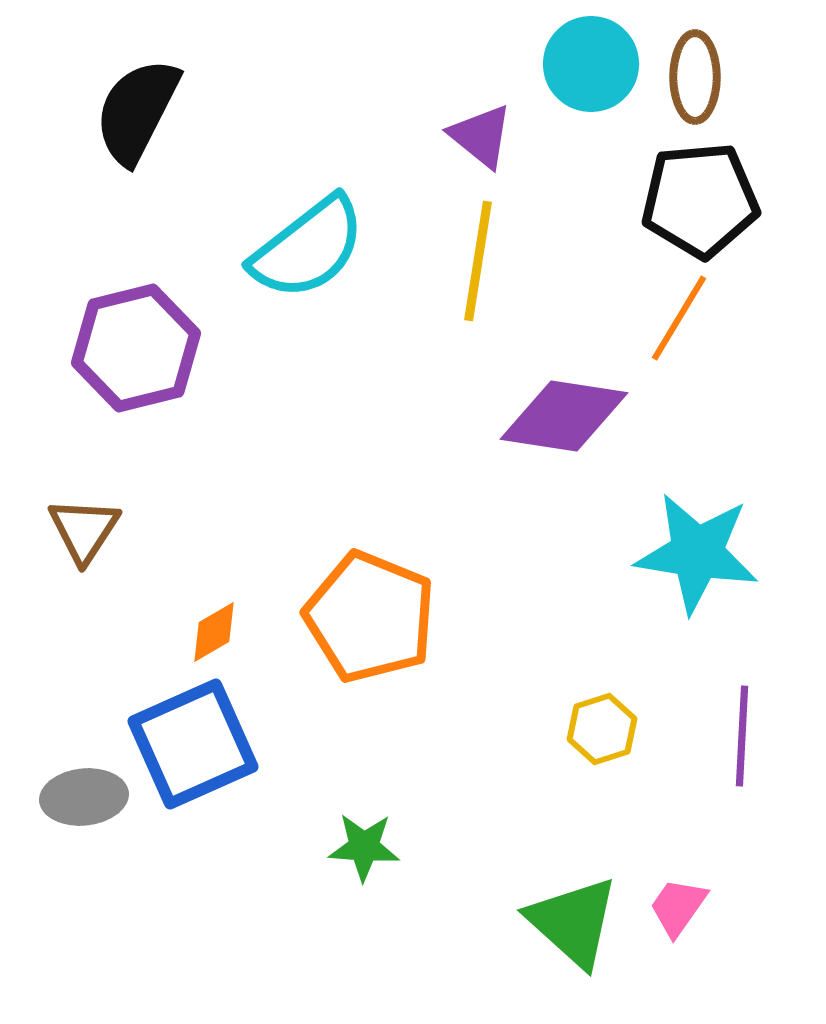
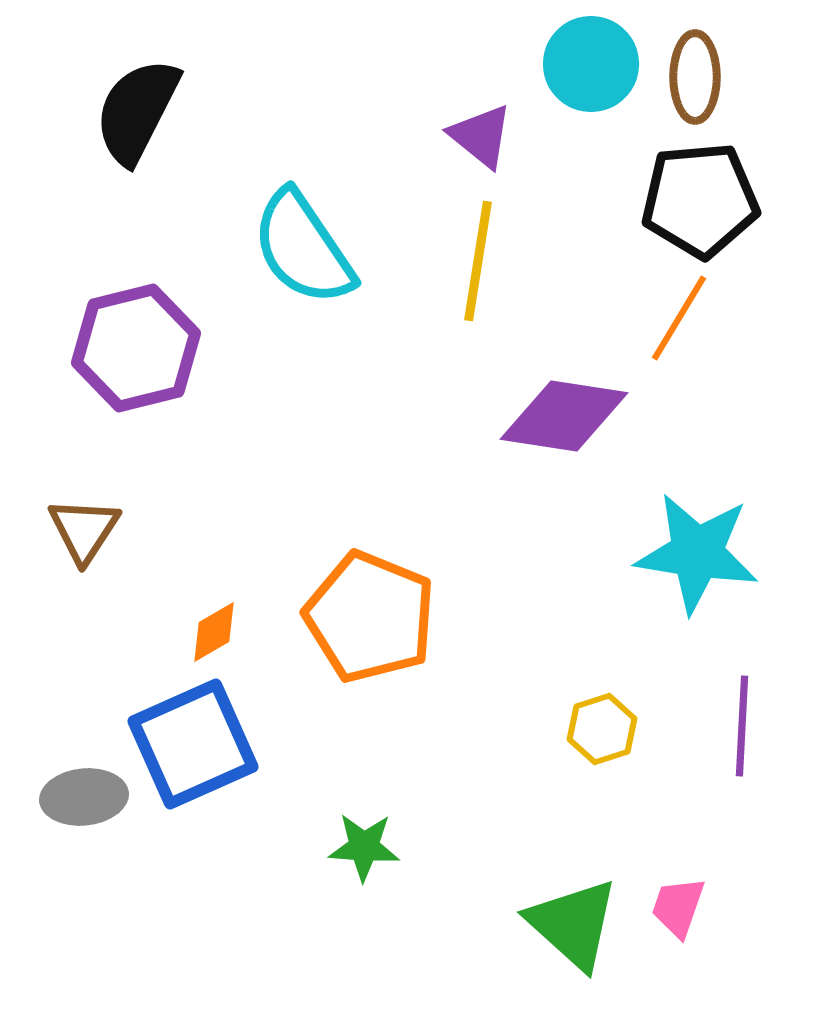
cyan semicircle: moved 5 px left; rotated 94 degrees clockwise
purple line: moved 10 px up
pink trapezoid: rotated 16 degrees counterclockwise
green triangle: moved 2 px down
